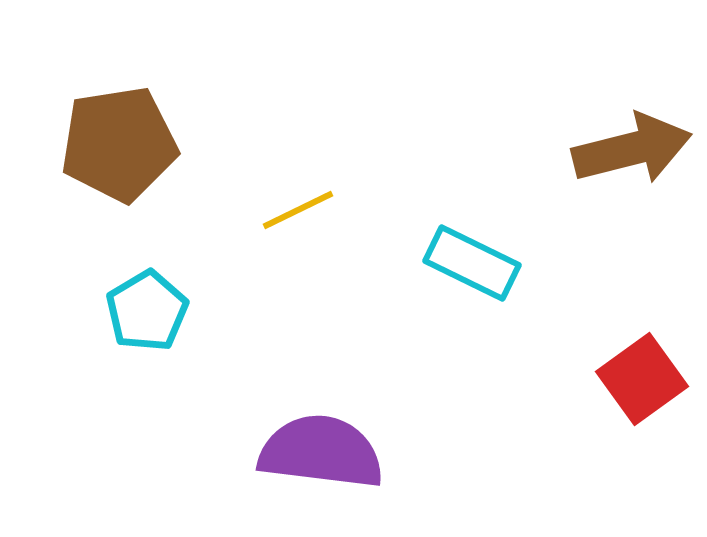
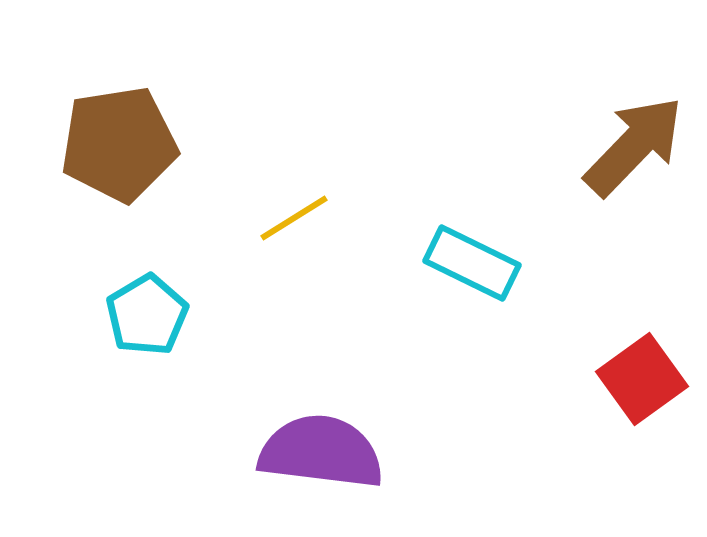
brown arrow: moved 2 px right, 3 px up; rotated 32 degrees counterclockwise
yellow line: moved 4 px left, 8 px down; rotated 6 degrees counterclockwise
cyan pentagon: moved 4 px down
